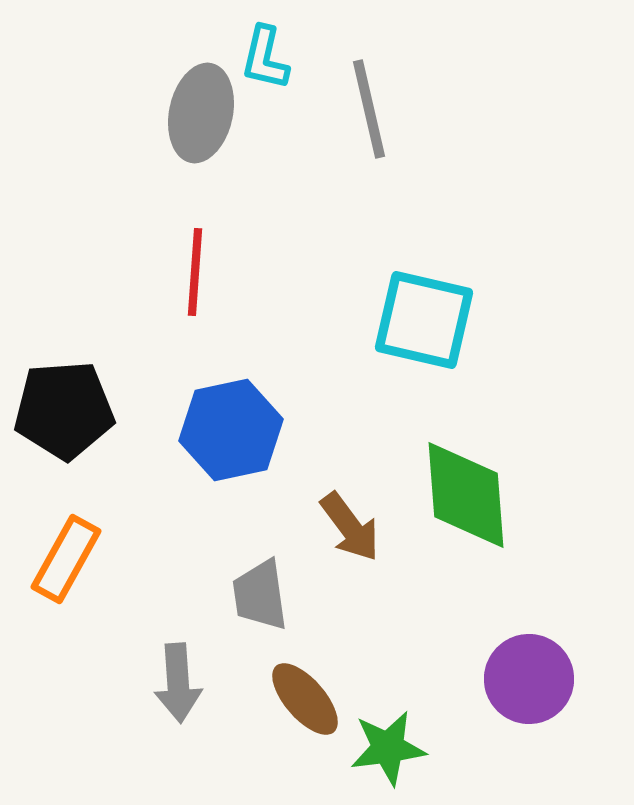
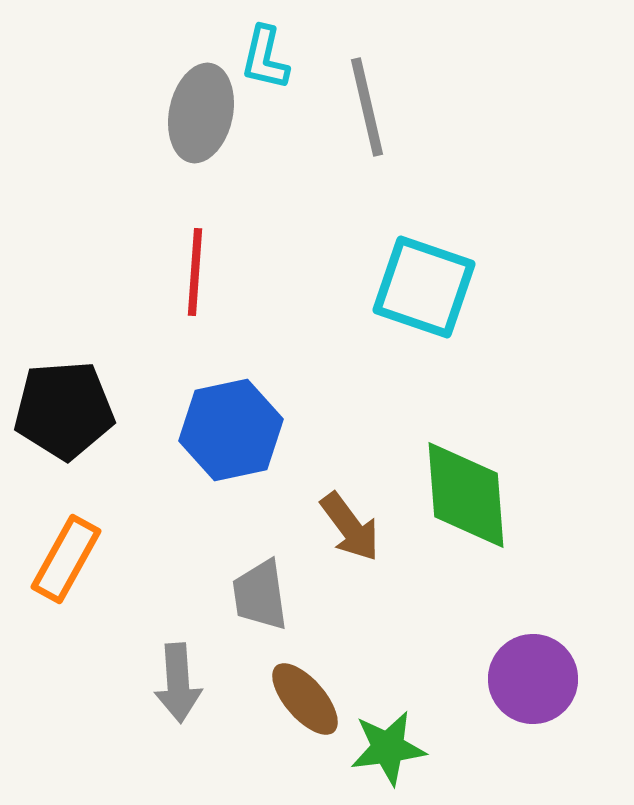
gray line: moved 2 px left, 2 px up
cyan square: moved 33 px up; rotated 6 degrees clockwise
purple circle: moved 4 px right
